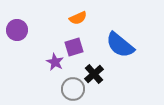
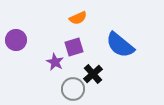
purple circle: moved 1 px left, 10 px down
black cross: moved 1 px left
